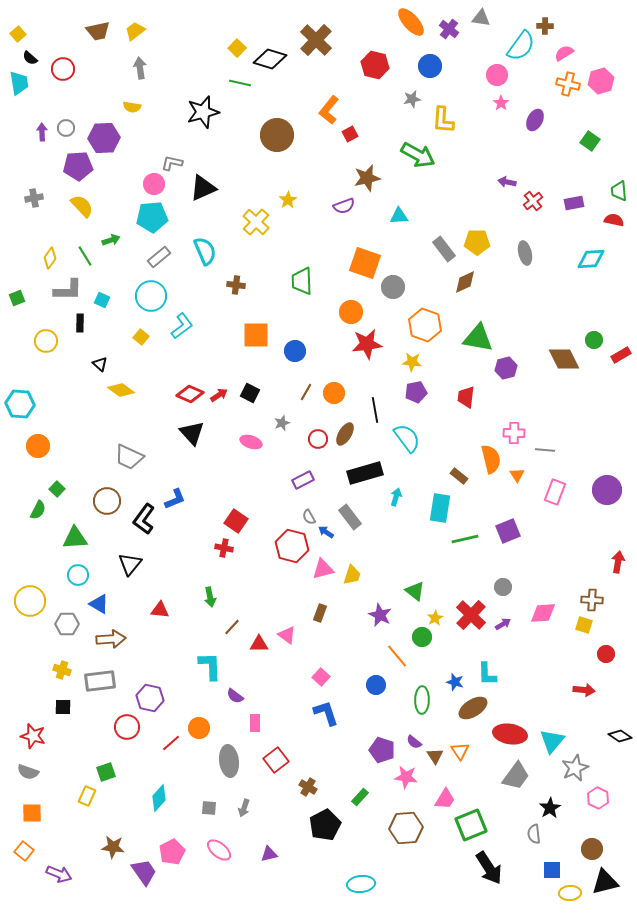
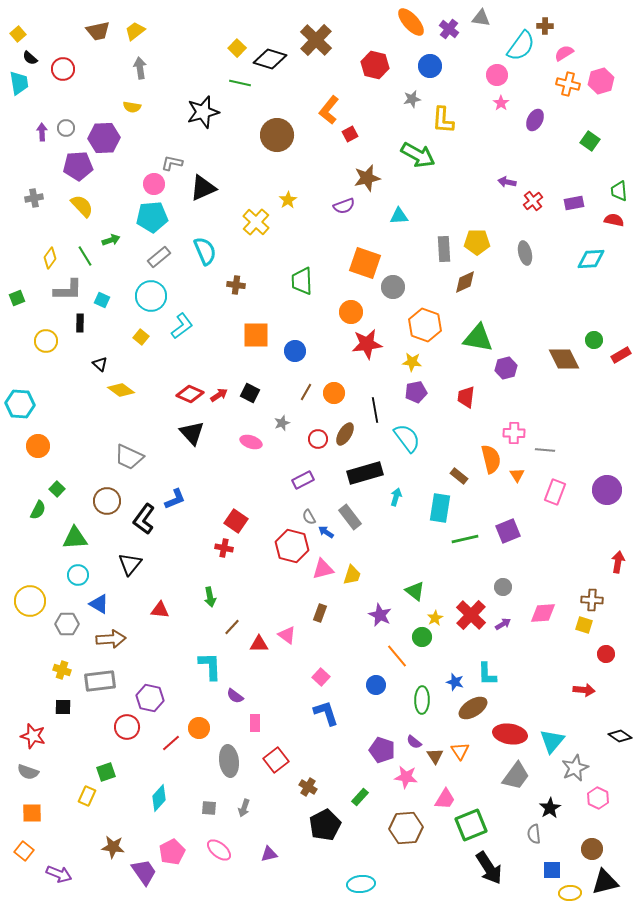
gray rectangle at (444, 249): rotated 35 degrees clockwise
